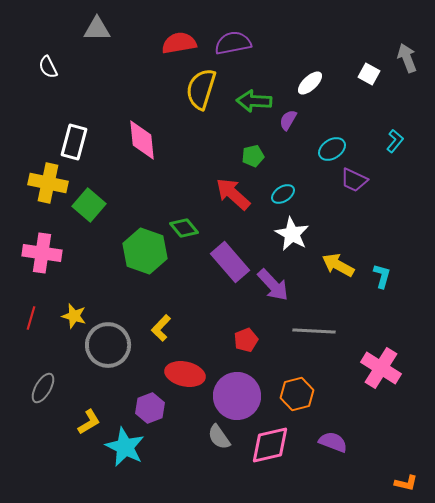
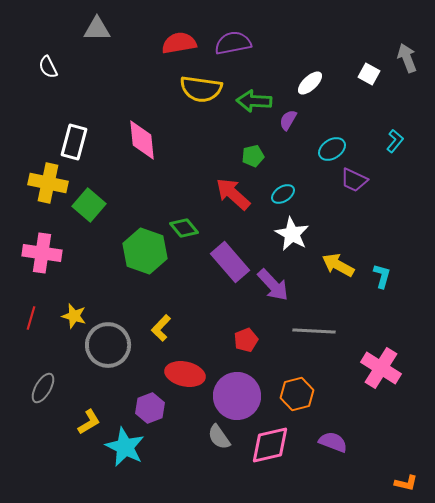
yellow semicircle at (201, 89): rotated 99 degrees counterclockwise
